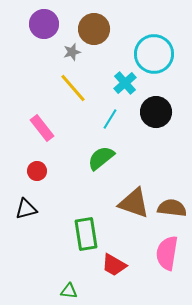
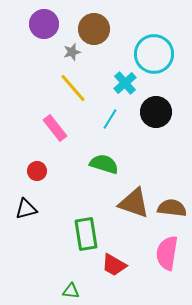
pink rectangle: moved 13 px right
green semicircle: moved 3 px right, 6 px down; rotated 56 degrees clockwise
green triangle: moved 2 px right
